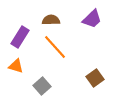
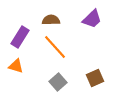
brown square: rotated 12 degrees clockwise
gray square: moved 16 px right, 4 px up
